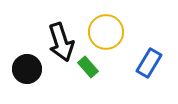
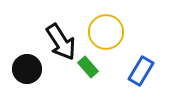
black arrow: rotated 15 degrees counterclockwise
blue rectangle: moved 8 px left, 8 px down
